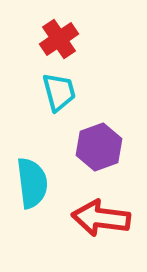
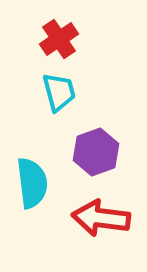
purple hexagon: moved 3 px left, 5 px down
